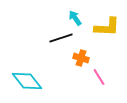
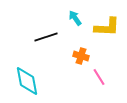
black line: moved 15 px left, 1 px up
orange cross: moved 2 px up
cyan diamond: rotated 28 degrees clockwise
